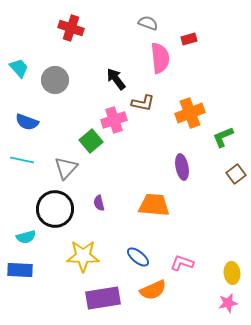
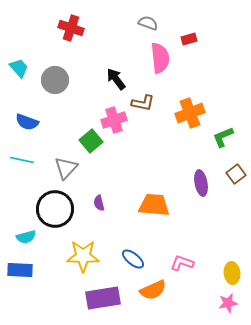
purple ellipse: moved 19 px right, 16 px down
blue ellipse: moved 5 px left, 2 px down
